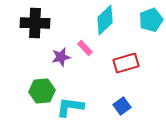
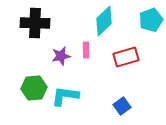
cyan diamond: moved 1 px left, 1 px down
pink rectangle: moved 1 px right, 2 px down; rotated 42 degrees clockwise
purple star: moved 1 px up
red rectangle: moved 6 px up
green hexagon: moved 8 px left, 3 px up
cyan L-shape: moved 5 px left, 11 px up
